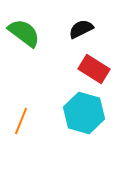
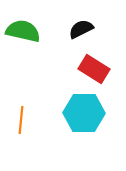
green semicircle: moved 1 px left, 2 px up; rotated 24 degrees counterclockwise
cyan hexagon: rotated 15 degrees counterclockwise
orange line: moved 1 px up; rotated 16 degrees counterclockwise
